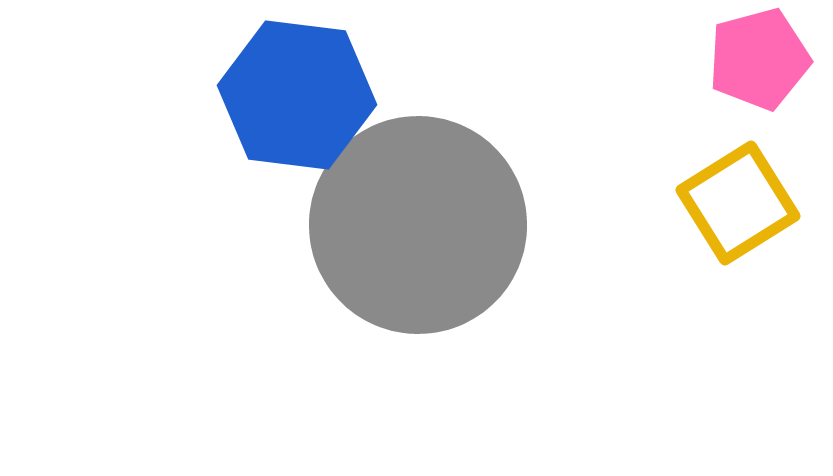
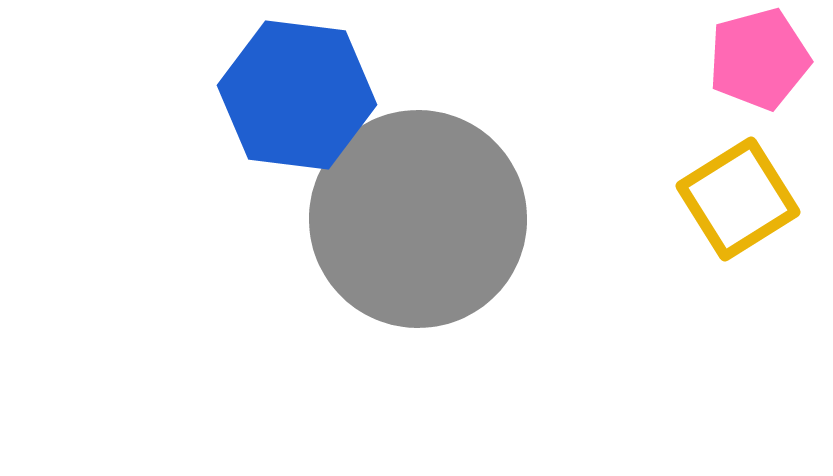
yellow square: moved 4 px up
gray circle: moved 6 px up
